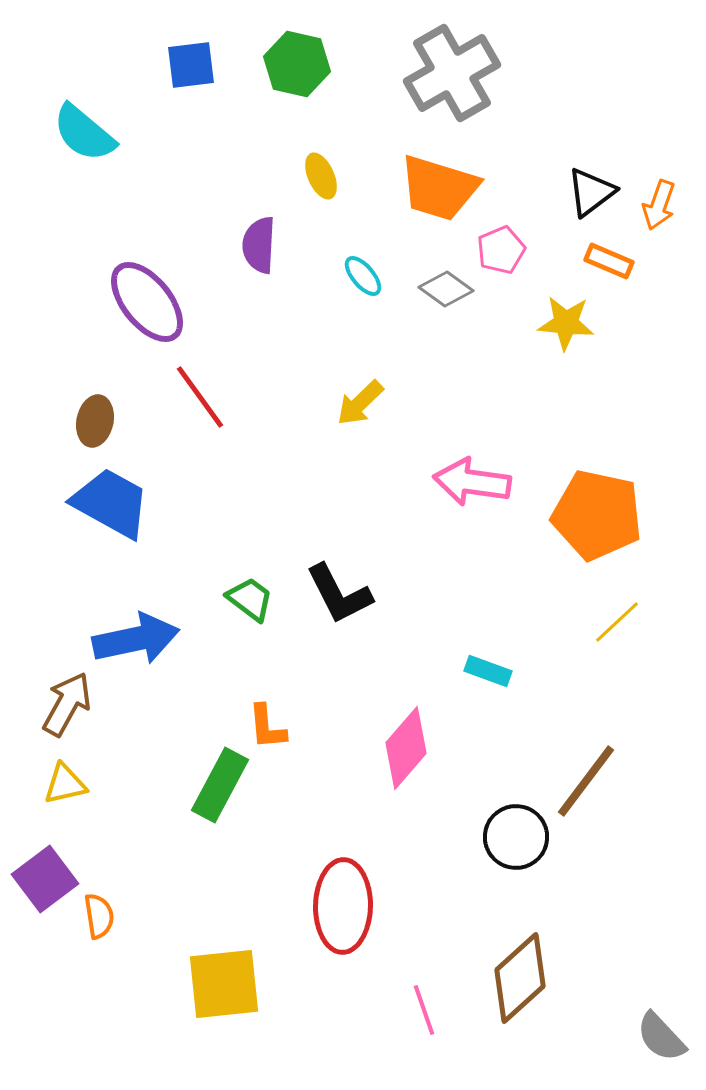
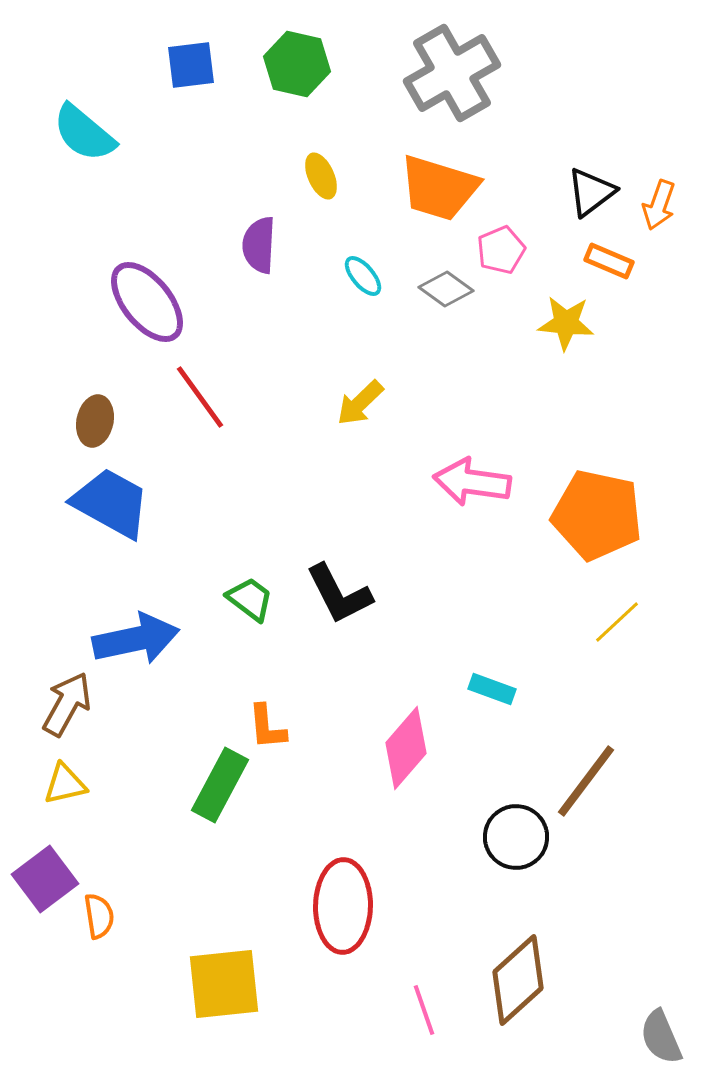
cyan rectangle: moved 4 px right, 18 px down
brown diamond: moved 2 px left, 2 px down
gray semicircle: rotated 20 degrees clockwise
